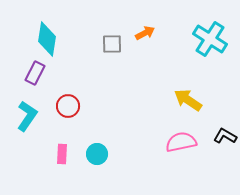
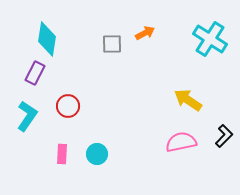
black L-shape: moved 1 px left; rotated 105 degrees clockwise
